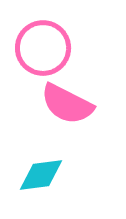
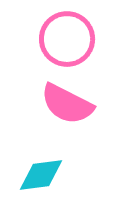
pink circle: moved 24 px right, 9 px up
